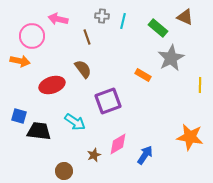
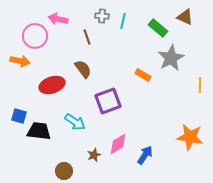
pink circle: moved 3 px right
